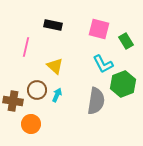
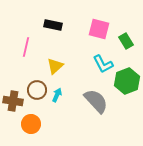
yellow triangle: rotated 36 degrees clockwise
green hexagon: moved 4 px right, 3 px up
gray semicircle: rotated 52 degrees counterclockwise
